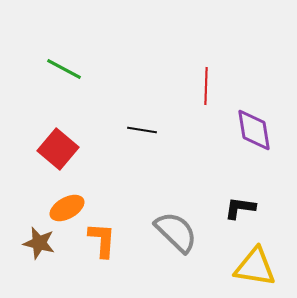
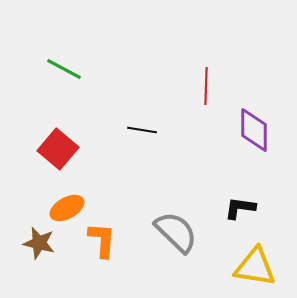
purple diamond: rotated 9 degrees clockwise
